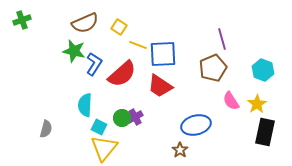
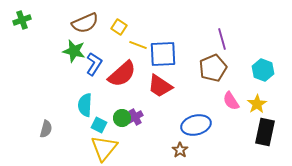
cyan square: moved 2 px up
